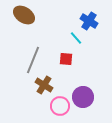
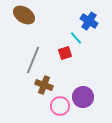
red square: moved 1 px left, 6 px up; rotated 24 degrees counterclockwise
brown cross: rotated 12 degrees counterclockwise
